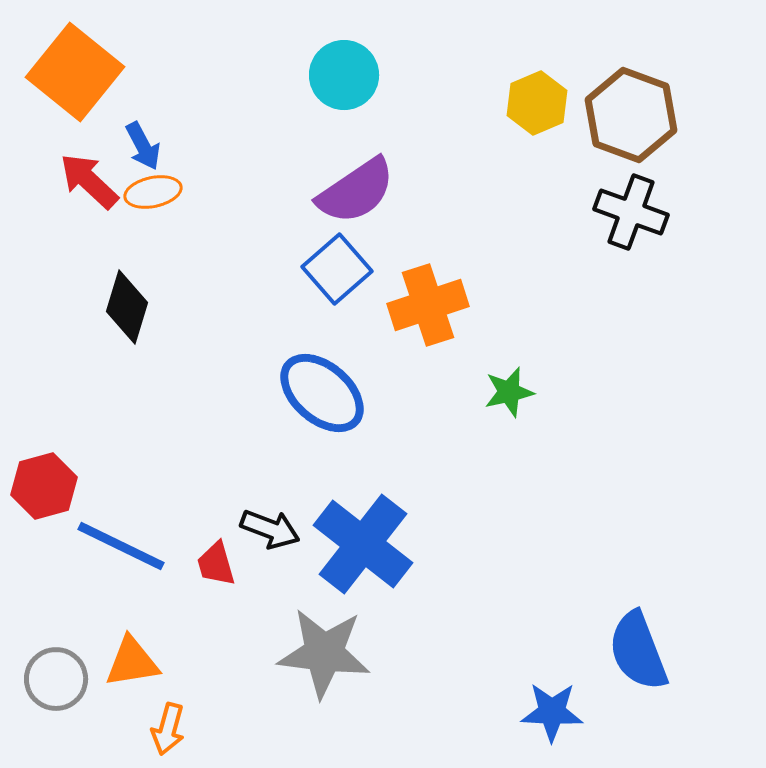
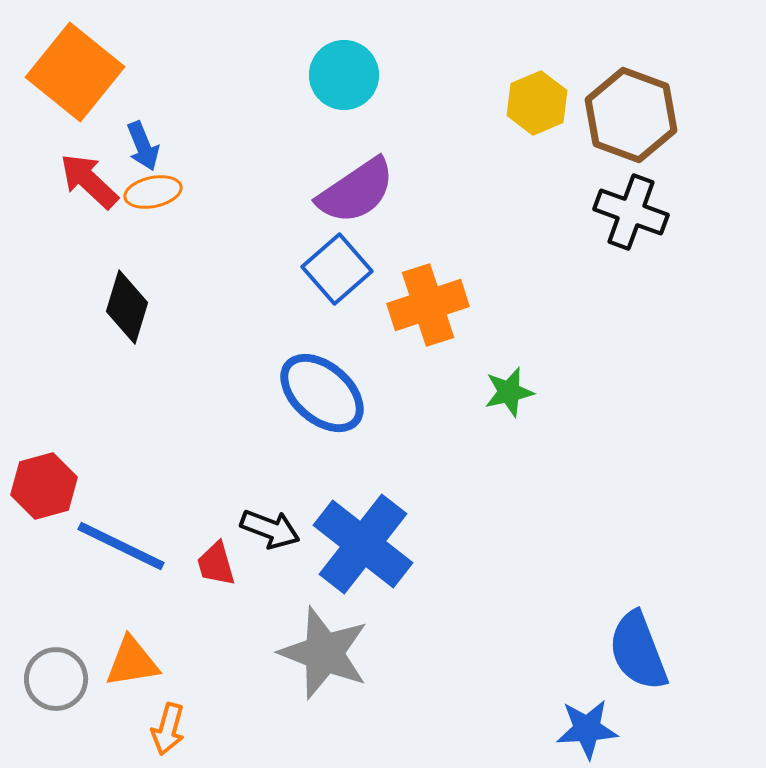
blue arrow: rotated 6 degrees clockwise
gray star: rotated 14 degrees clockwise
blue star: moved 35 px right, 17 px down; rotated 6 degrees counterclockwise
